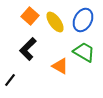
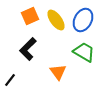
orange square: rotated 24 degrees clockwise
yellow ellipse: moved 1 px right, 2 px up
orange triangle: moved 2 px left, 6 px down; rotated 24 degrees clockwise
